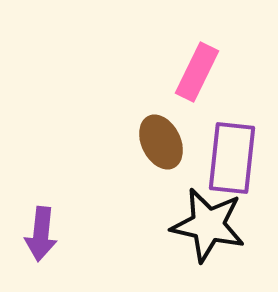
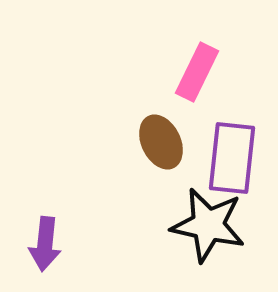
purple arrow: moved 4 px right, 10 px down
